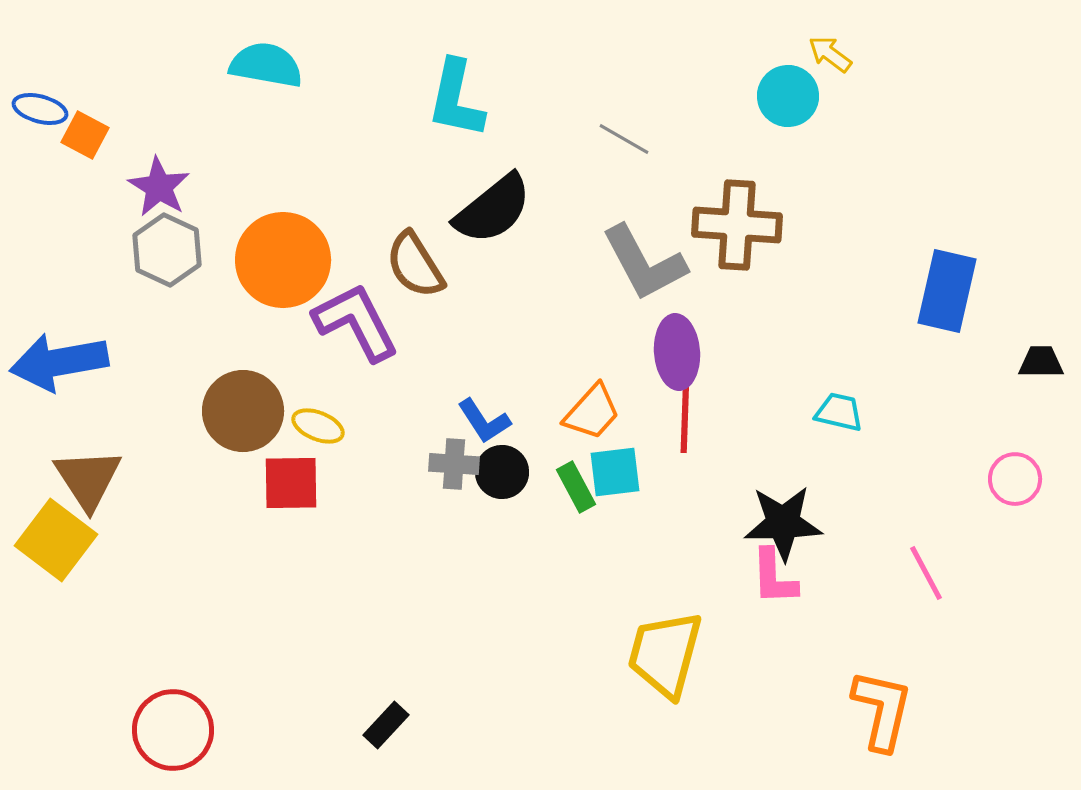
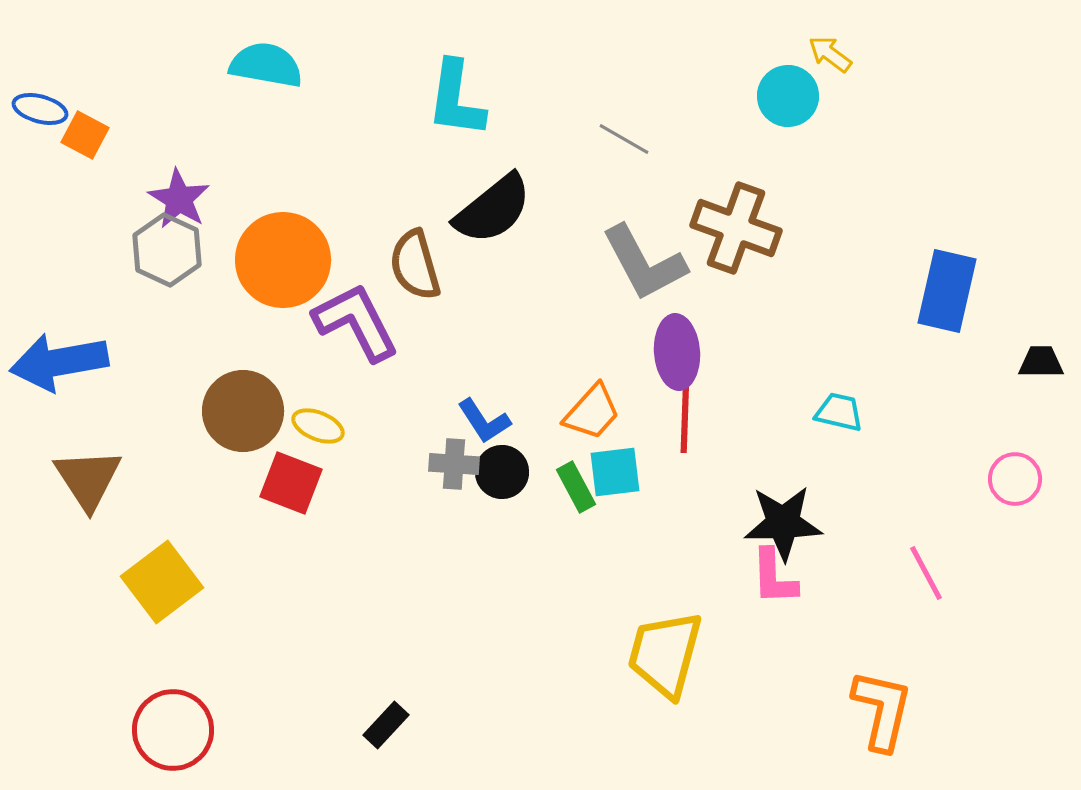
cyan L-shape: rotated 4 degrees counterclockwise
purple star: moved 20 px right, 12 px down
brown cross: moved 1 px left, 3 px down; rotated 16 degrees clockwise
brown semicircle: rotated 16 degrees clockwise
red square: rotated 22 degrees clockwise
yellow square: moved 106 px right, 42 px down; rotated 16 degrees clockwise
